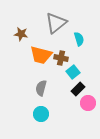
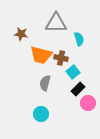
gray triangle: rotated 40 degrees clockwise
gray semicircle: moved 4 px right, 5 px up
